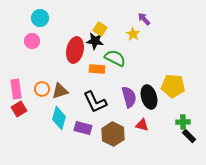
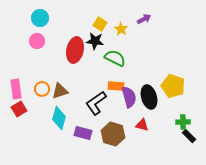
purple arrow: rotated 104 degrees clockwise
yellow square: moved 5 px up
yellow star: moved 12 px left, 5 px up
pink circle: moved 5 px right
orange rectangle: moved 19 px right, 17 px down
yellow pentagon: rotated 15 degrees clockwise
black L-shape: moved 1 px right, 1 px down; rotated 80 degrees clockwise
purple rectangle: moved 5 px down
brown hexagon: rotated 10 degrees counterclockwise
